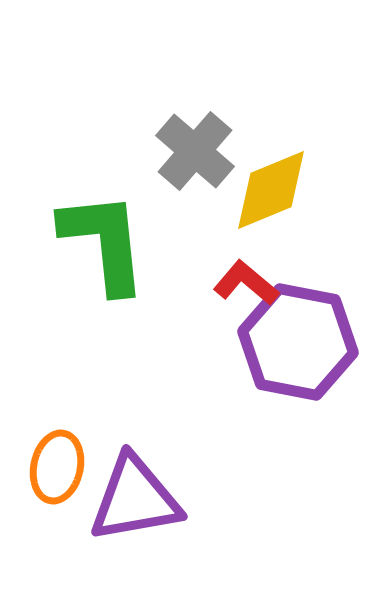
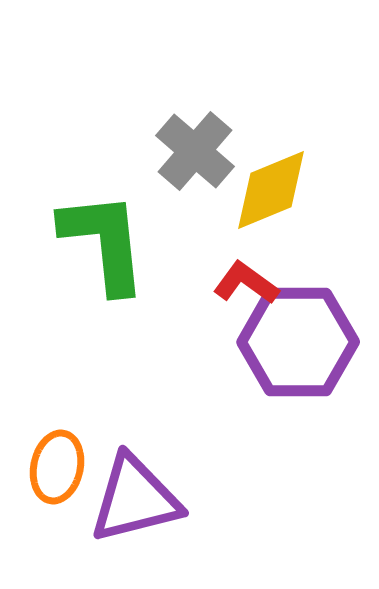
red L-shape: rotated 4 degrees counterclockwise
purple hexagon: rotated 11 degrees counterclockwise
purple triangle: rotated 4 degrees counterclockwise
